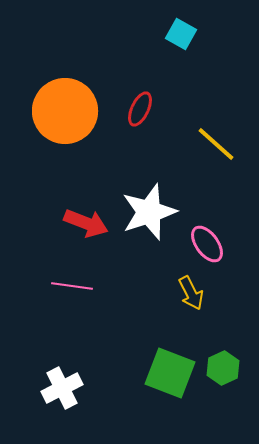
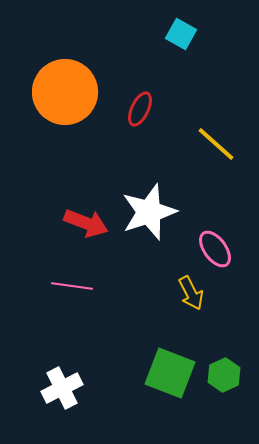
orange circle: moved 19 px up
pink ellipse: moved 8 px right, 5 px down
green hexagon: moved 1 px right, 7 px down
